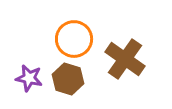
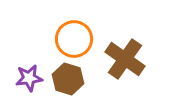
purple star: rotated 20 degrees counterclockwise
